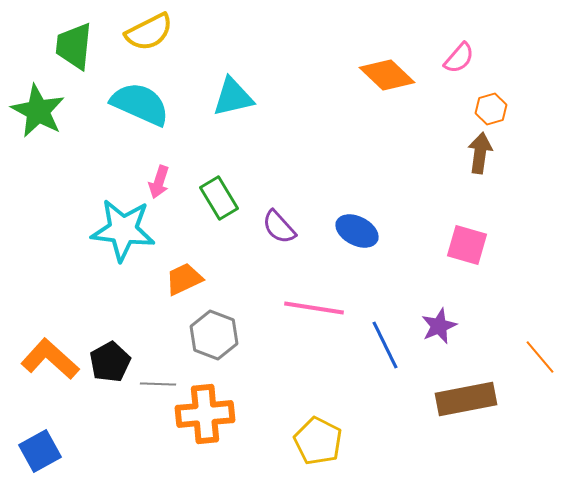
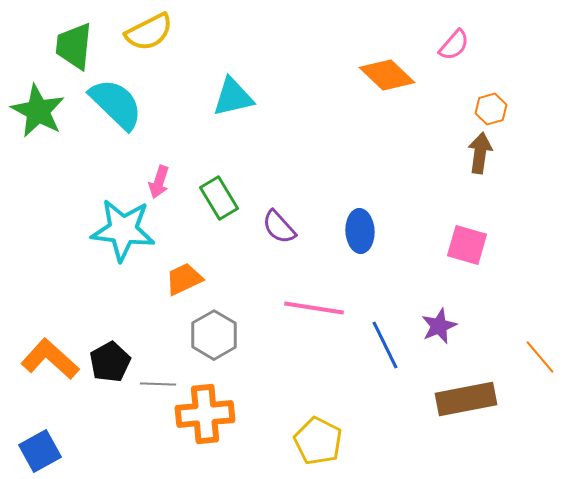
pink semicircle: moved 5 px left, 13 px up
cyan semicircle: moved 24 px left; rotated 20 degrees clockwise
blue ellipse: moved 3 px right; rotated 60 degrees clockwise
gray hexagon: rotated 9 degrees clockwise
